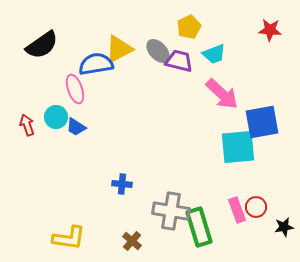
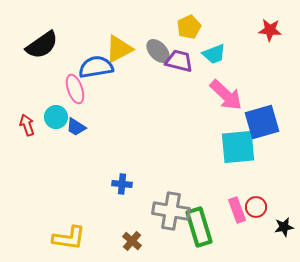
blue semicircle: moved 3 px down
pink arrow: moved 4 px right, 1 px down
blue square: rotated 6 degrees counterclockwise
